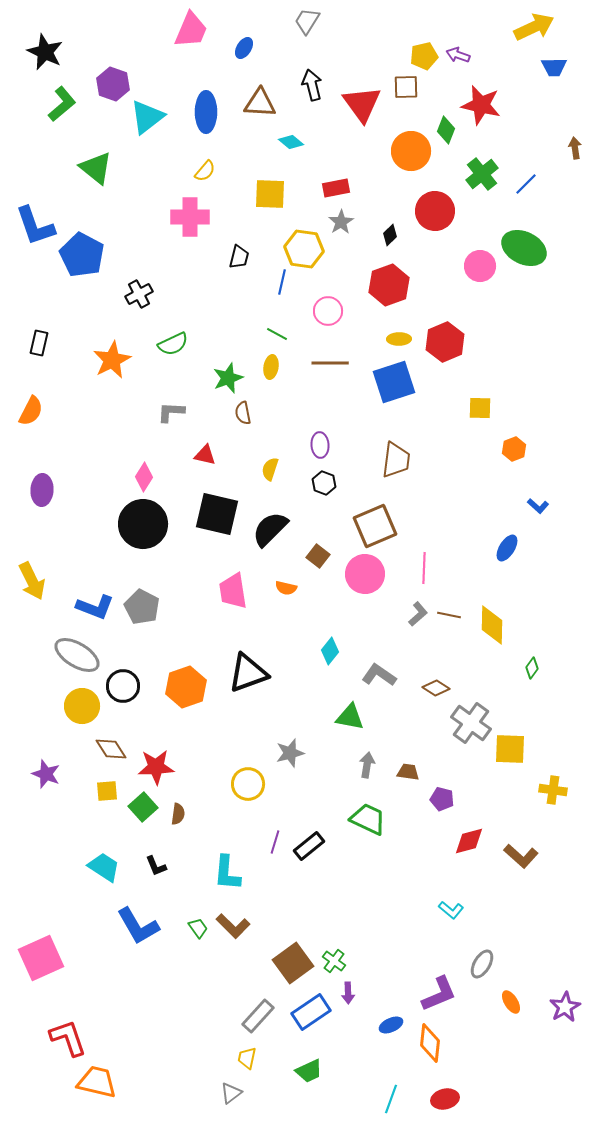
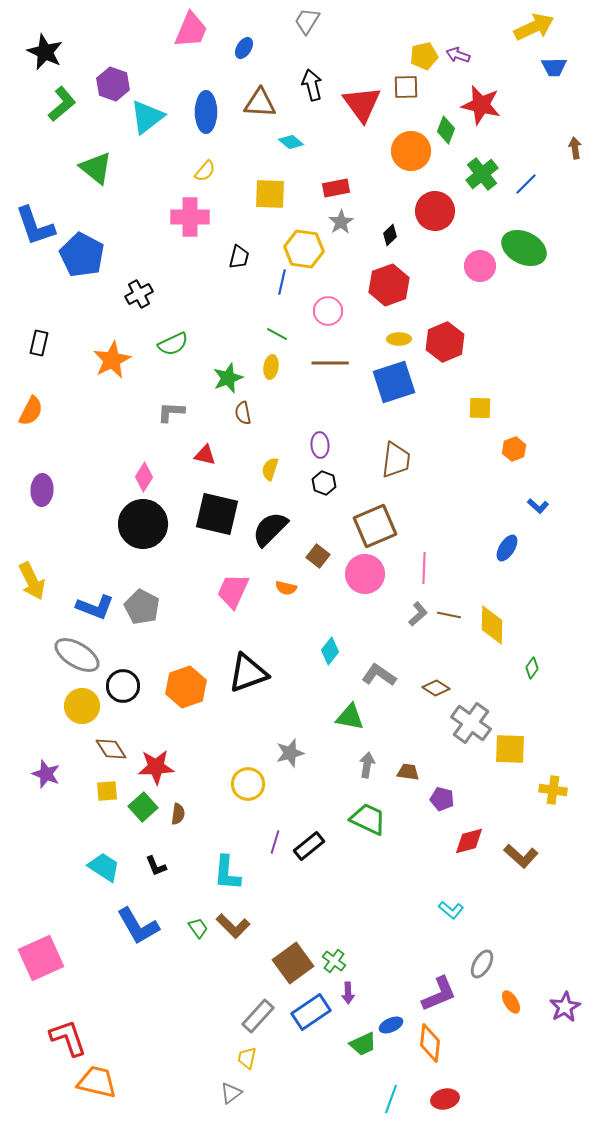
pink trapezoid at (233, 591): rotated 33 degrees clockwise
green trapezoid at (309, 1071): moved 54 px right, 27 px up
